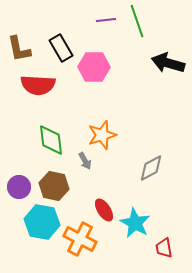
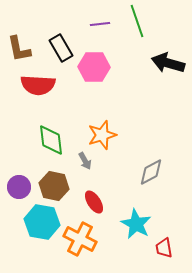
purple line: moved 6 px left, 4 px down
gray diamond: moved 4 px down
red ellipse: moved 10 px left, 8 px up
cyan star: moved 1 px right, 1 px down
